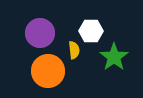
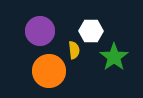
purple circle: moved 2 px up
orange circle: moved 1 px right
